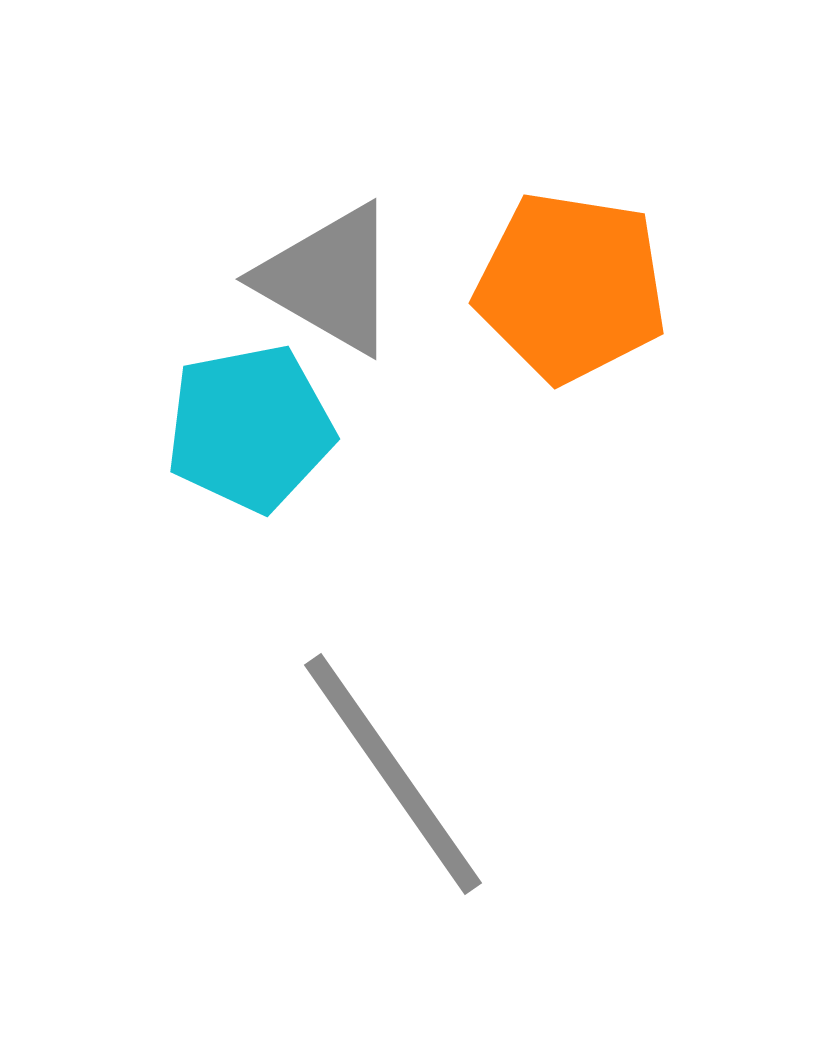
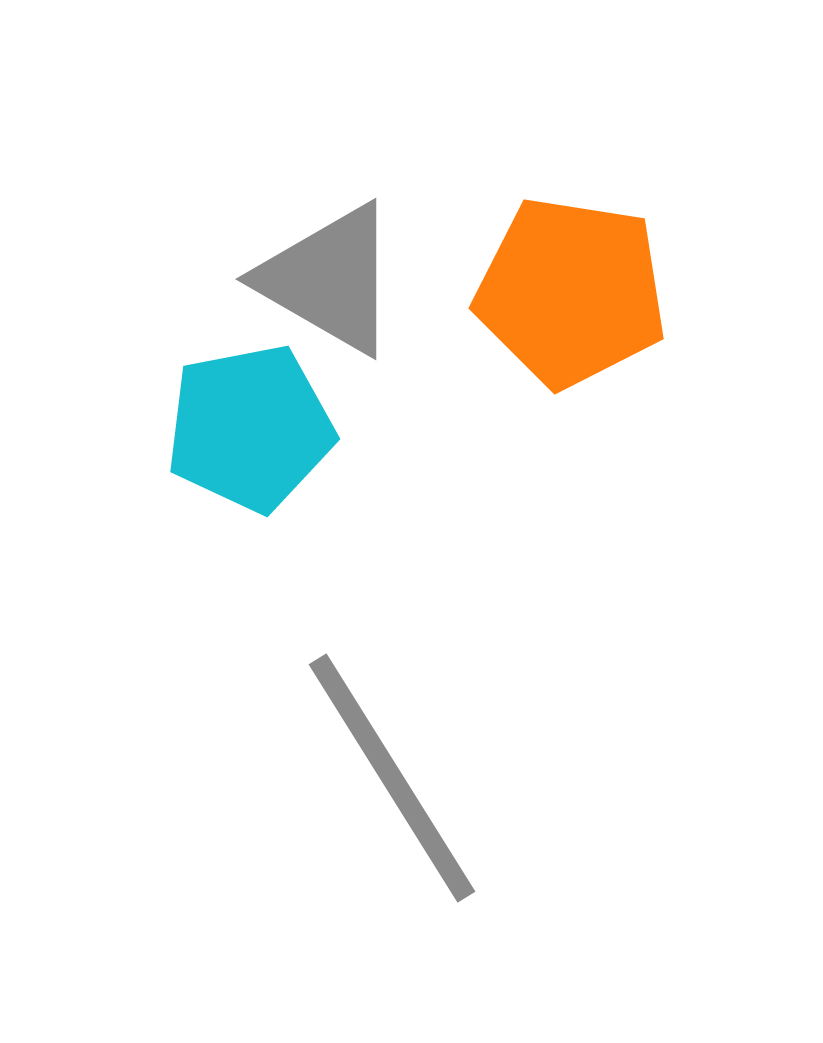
orange pentagon: moved 5 px down
gray line: moved 1 px left, 4 px down; rotated 3 degrees clockwise
